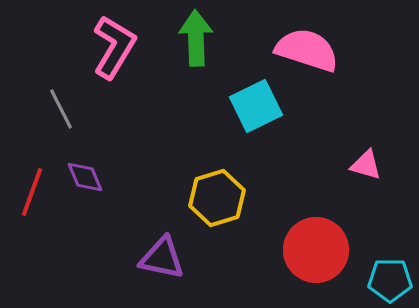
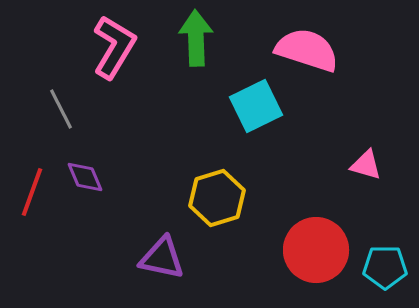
cyan pentagon: moved 5 px left, 13 px up
